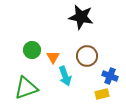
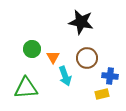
black star: moved 5 px down
green circle: moved 1 px up
brown circle: moved 2 px down
blue cross: rotated 14 degrees counterclockwise
green triangle: rotated 15 degrees clockwise
